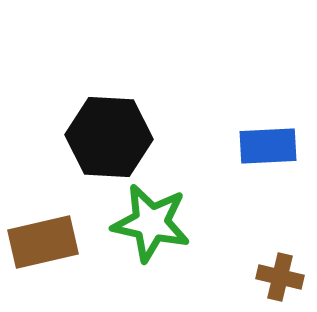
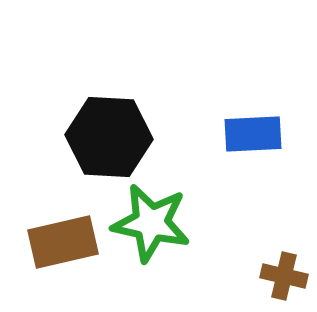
blue rectangle: moved 15 px left, 12 px up
brown rectangle: moved 20 px right
brown cross: moved 4 px right, 1 px up
